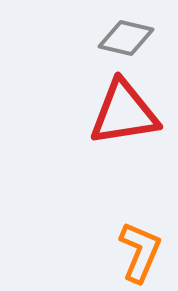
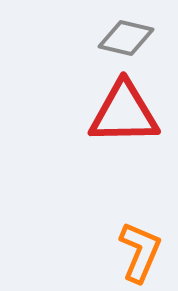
red triangle: rotated 8 degrees clockwise
